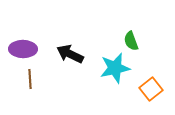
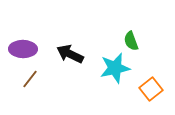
brown line: rotated 42 degrees clockwise
